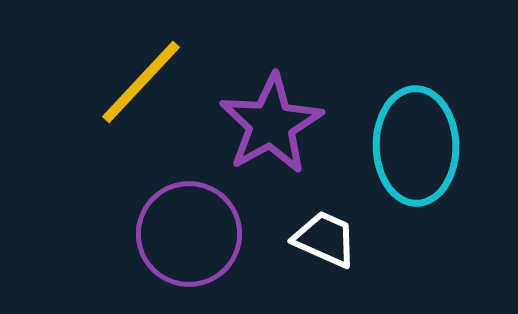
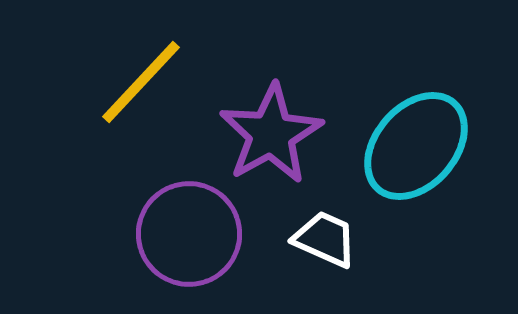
purple star: moved 10 px down
cyan ellipse: rotated 42 degrees clockwise
